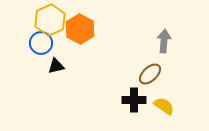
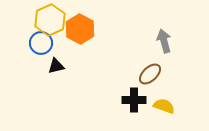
gray arrow: rotated 20 degrees counterclockwise
yellow semicircle: rotated 15 degrees counterclockwise
